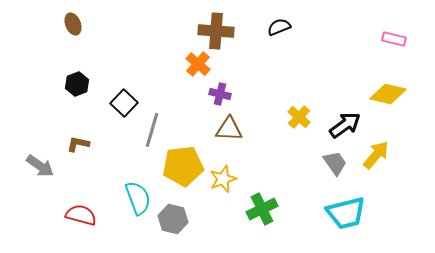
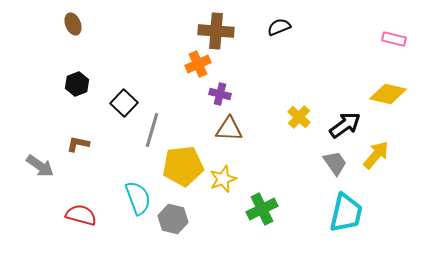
orange cross: rotated 25 degrees clockwise
cyan trapezoid: rotated 63 degrees counterclockwise
